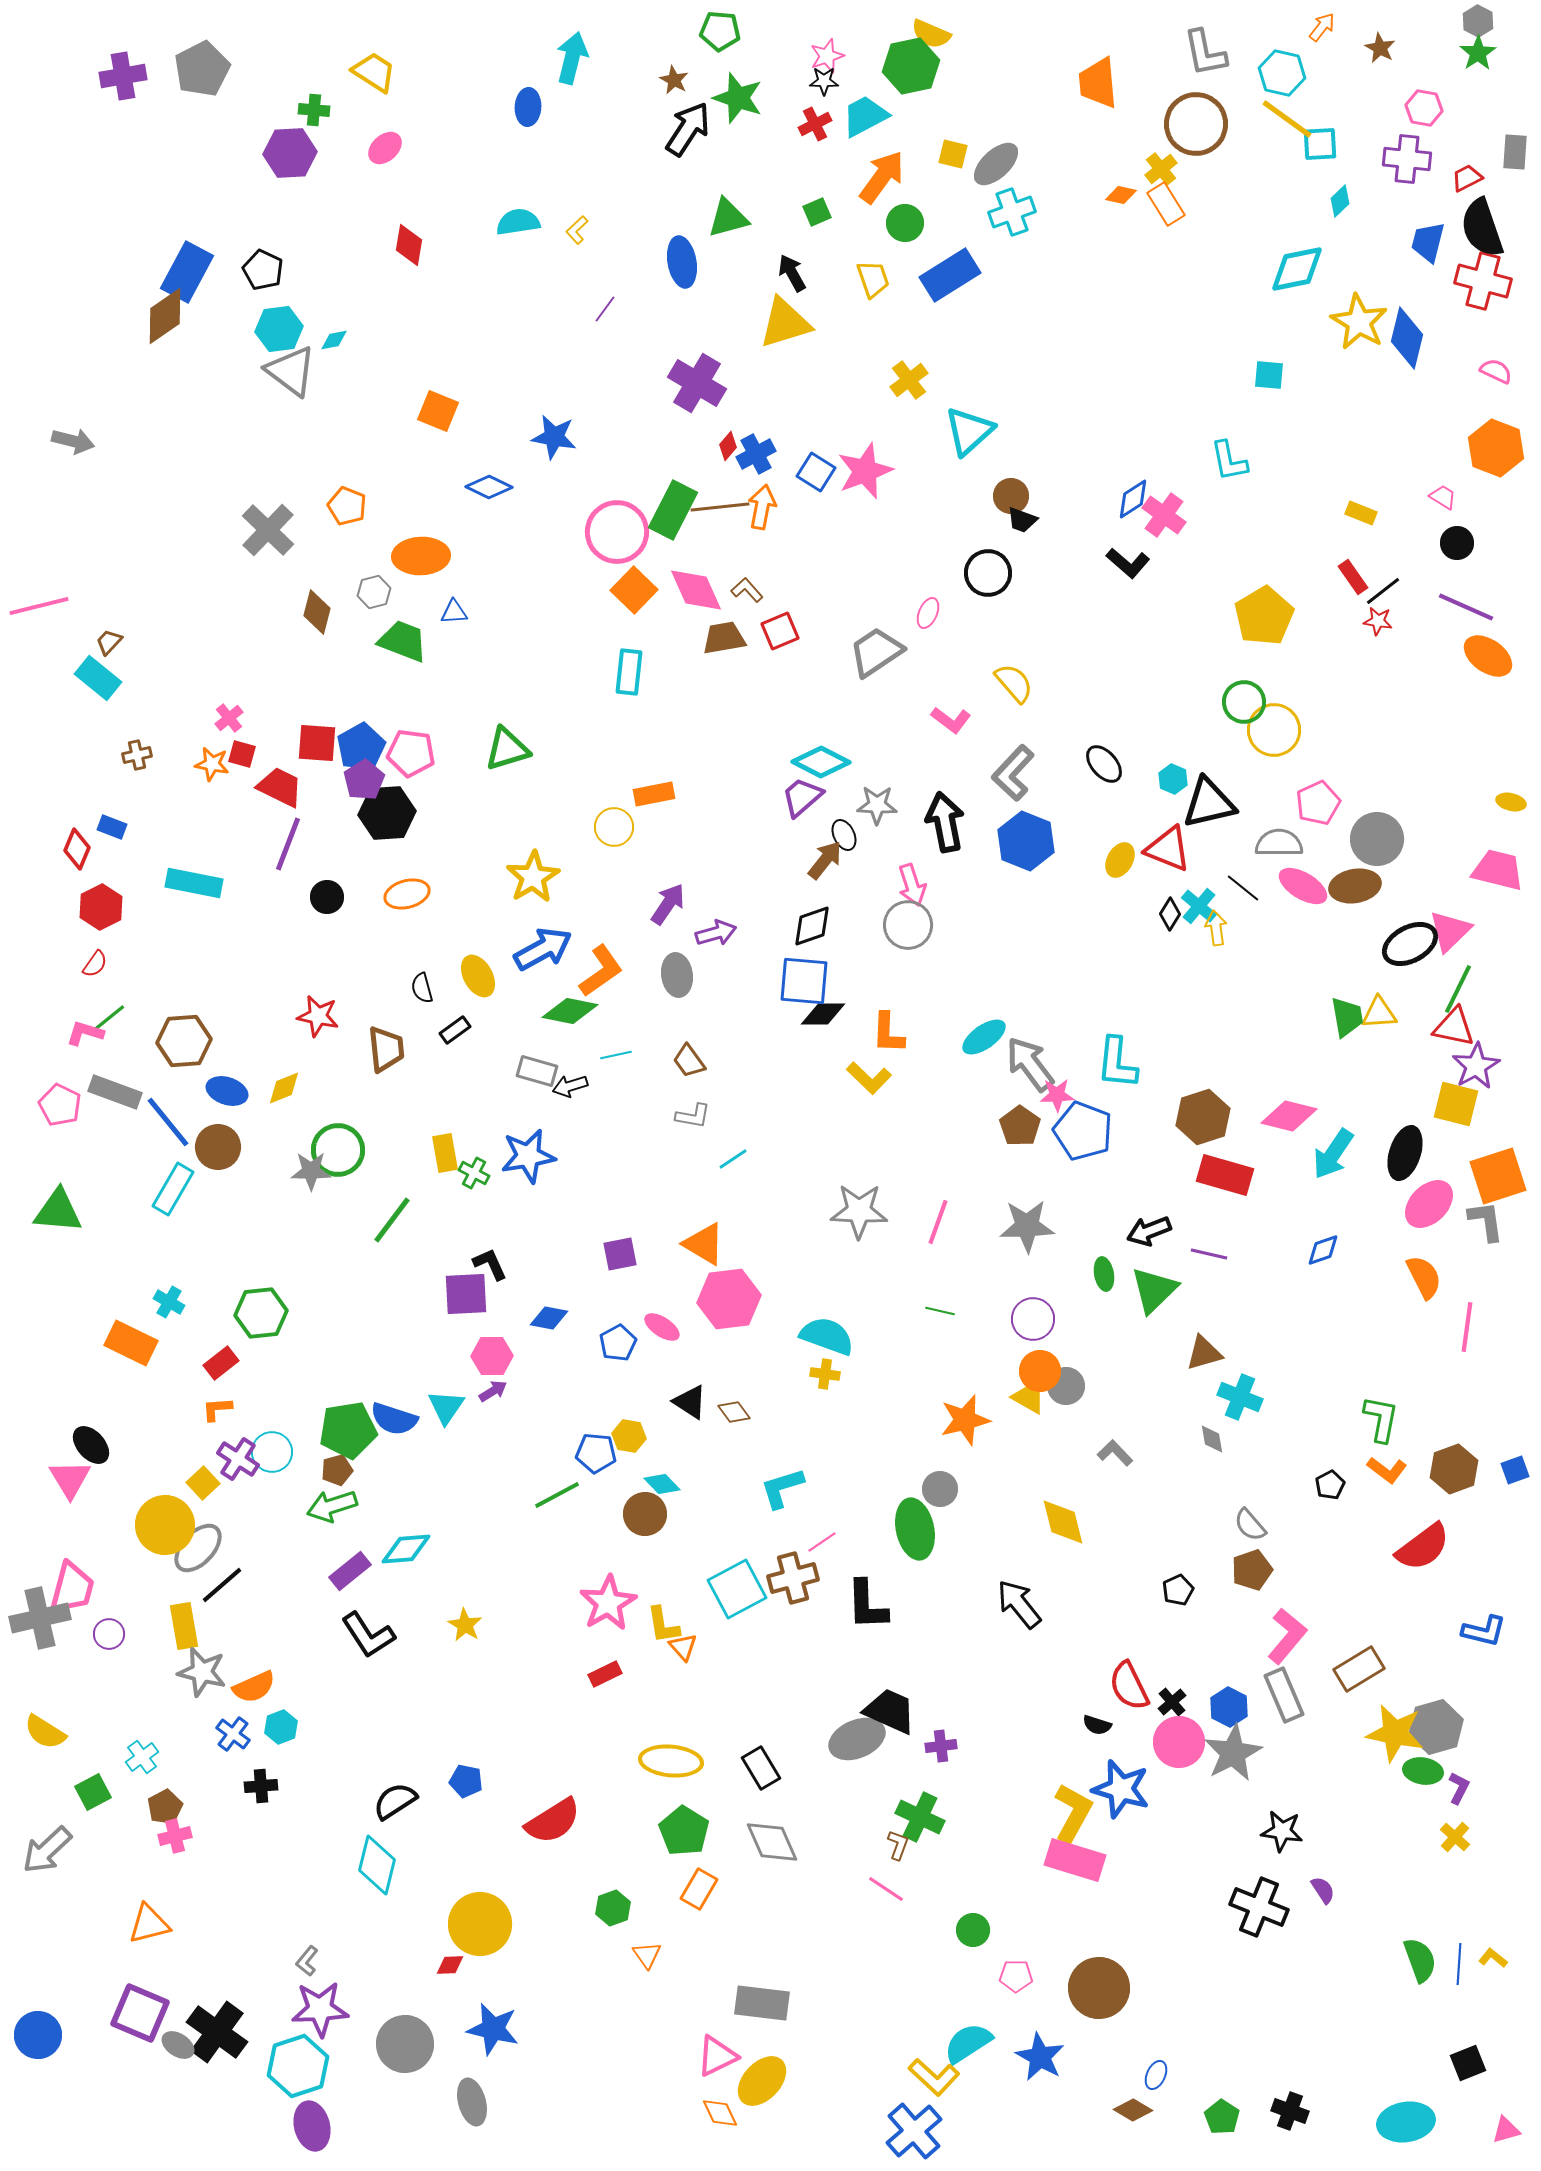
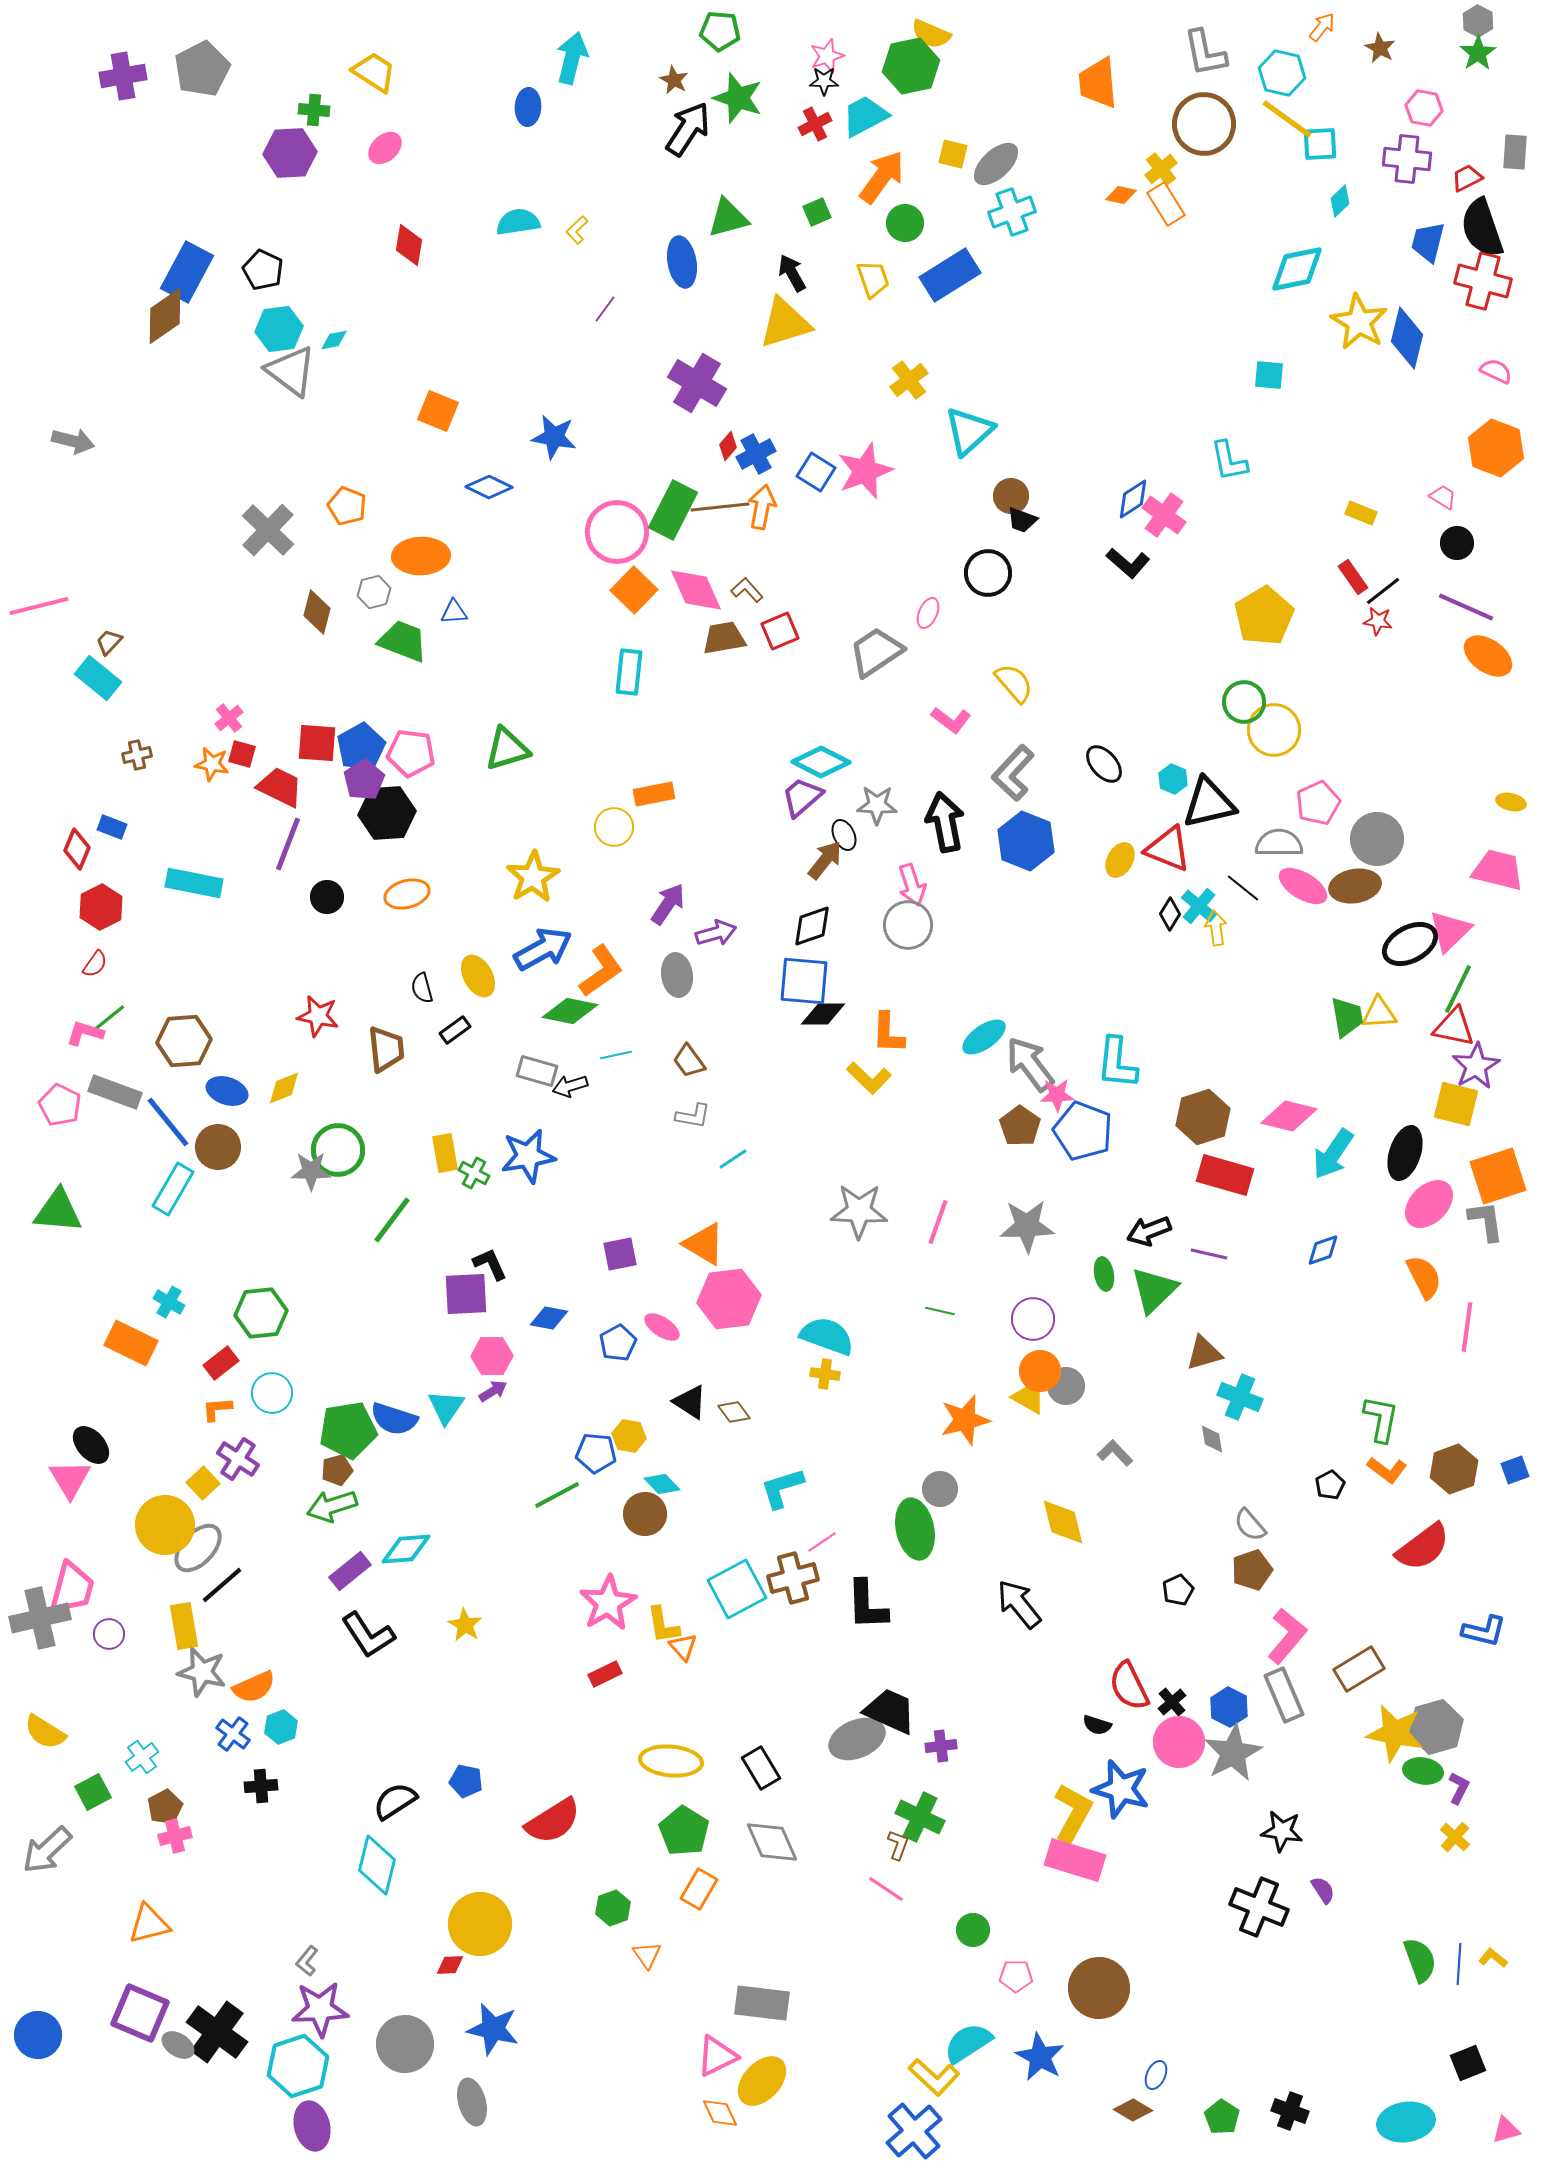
brown circle at (1196, 124): moved 8 px right
cyan circle at (272, 1452): moved 59 px up
